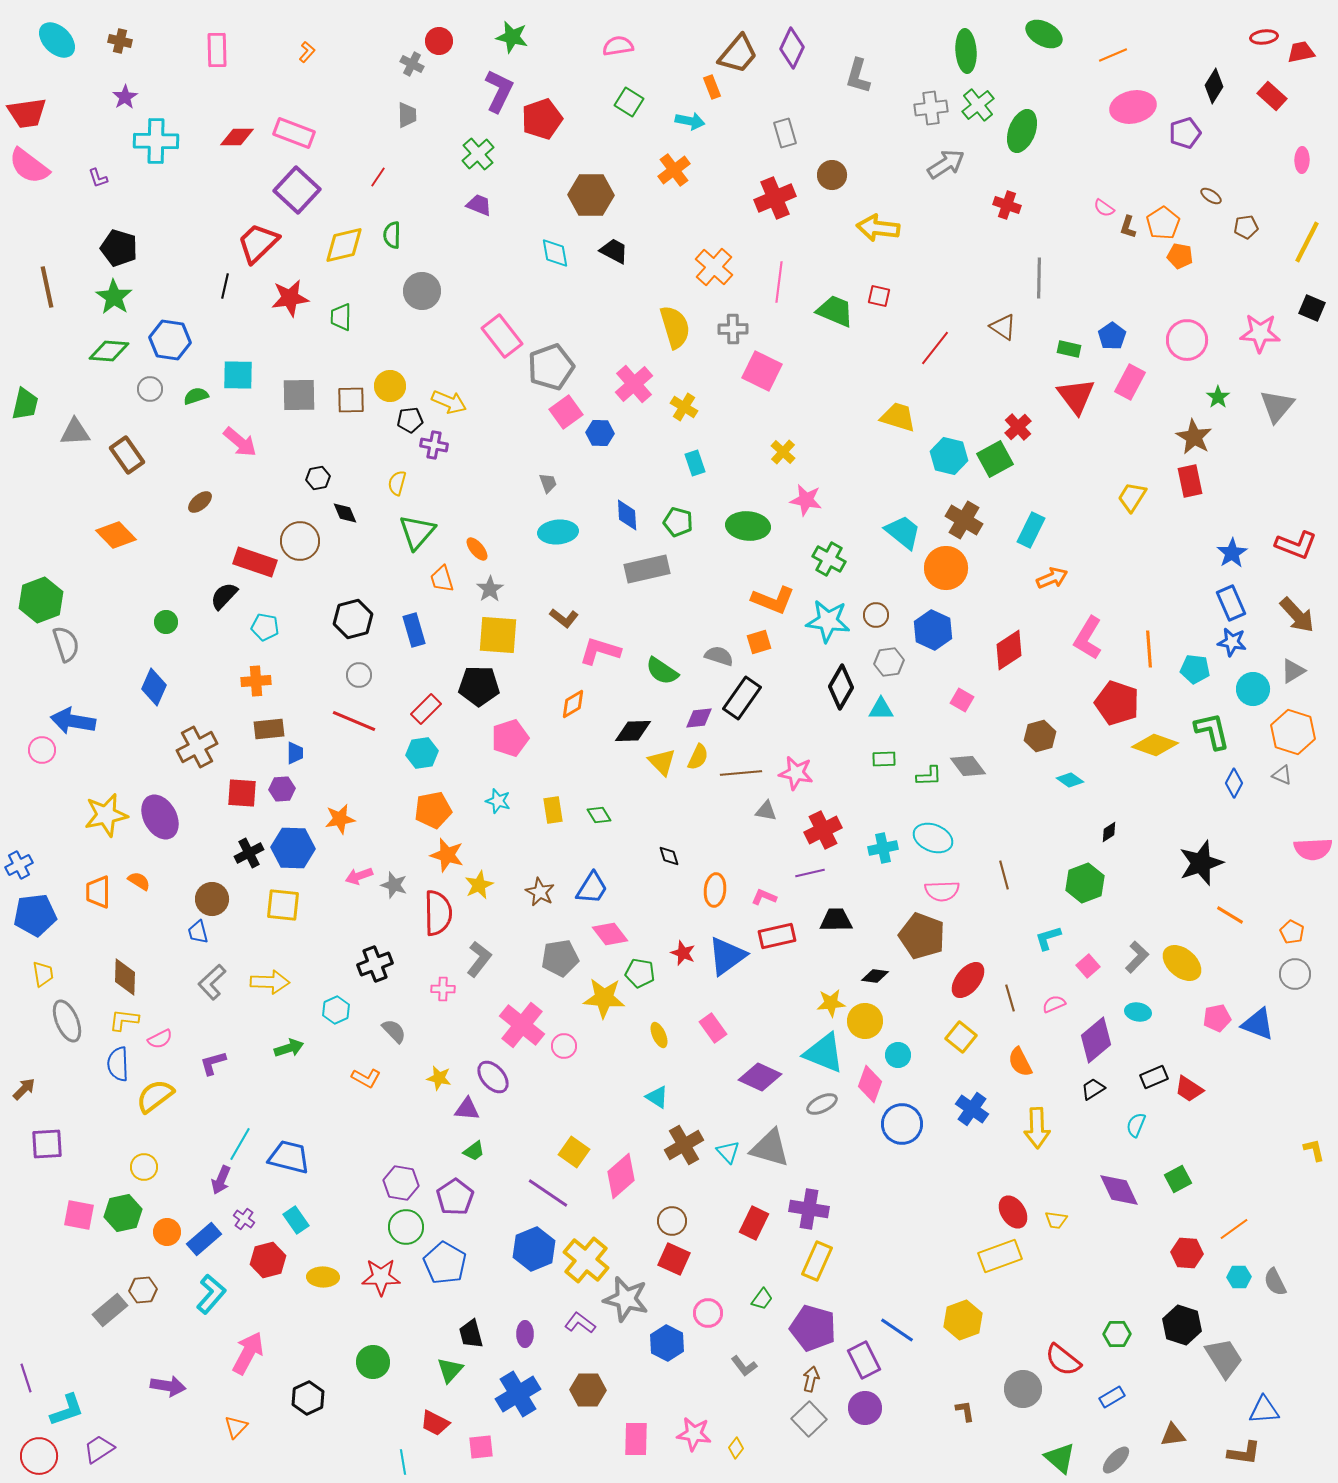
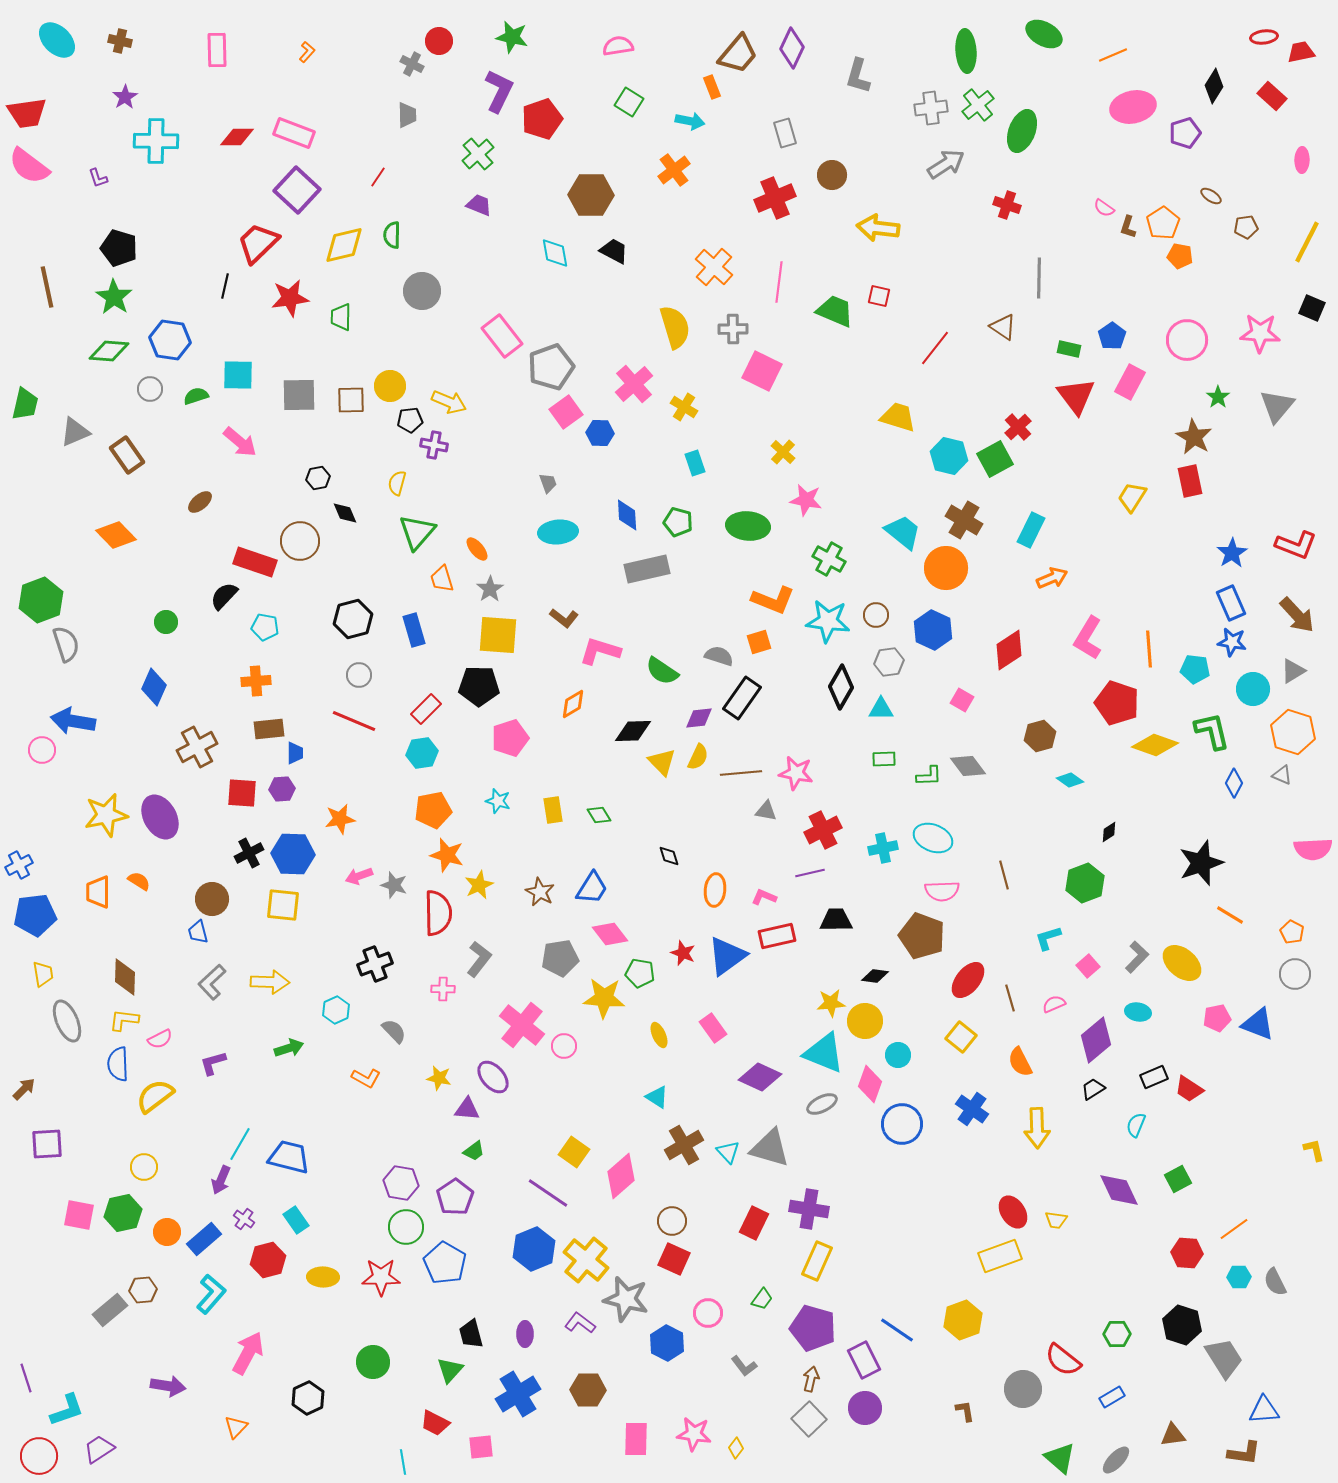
gray triangle at (75, 432): rotated 20 degrees counterclockwise
blue hexagon at (293, 848): moved 6 px down
